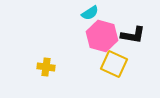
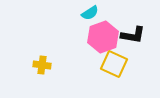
pink hexagon: moved 1 px right, 1 px down; rotated 24 degrees clockwise
yellow cross: moved 4 px left, 2 px up
